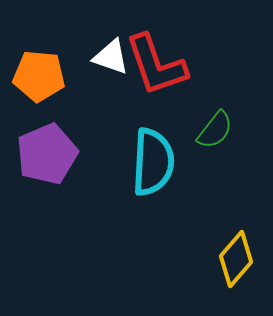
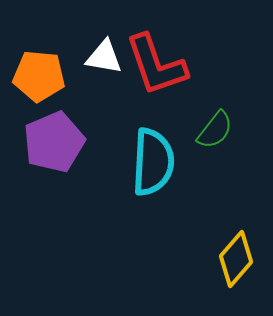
white triangle: moved 7 px left; rotated 9 degrees counterclockwise
purple pentagon: moved 7 px right, 12 px up
